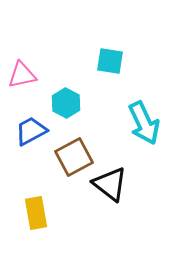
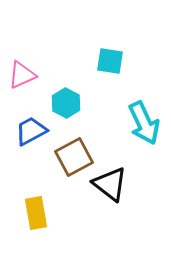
pink triangle: rotated 12 degrees counterclockwise
